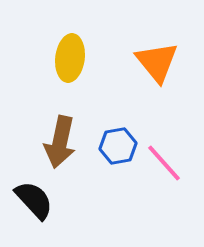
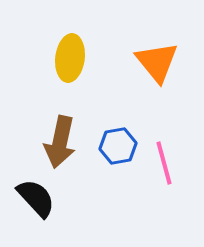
pink line: rotated 27 degrees clockwise
black semicircle: moved 2 px right, 2 px up
